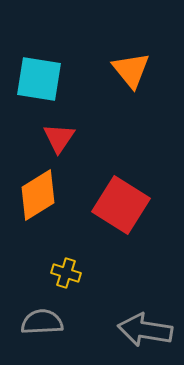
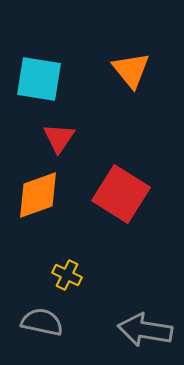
orange diamond: rotated 12 degrees clockwise
red square: moved 11 px up
yellow cross: moved 1 px right, 2 px down; rotated 8 degrees clockwise
gray semicircle: rotated 15 degrees clockwise
